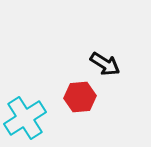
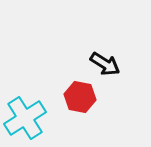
red hexagon: rotated 16 degrees clockwise
